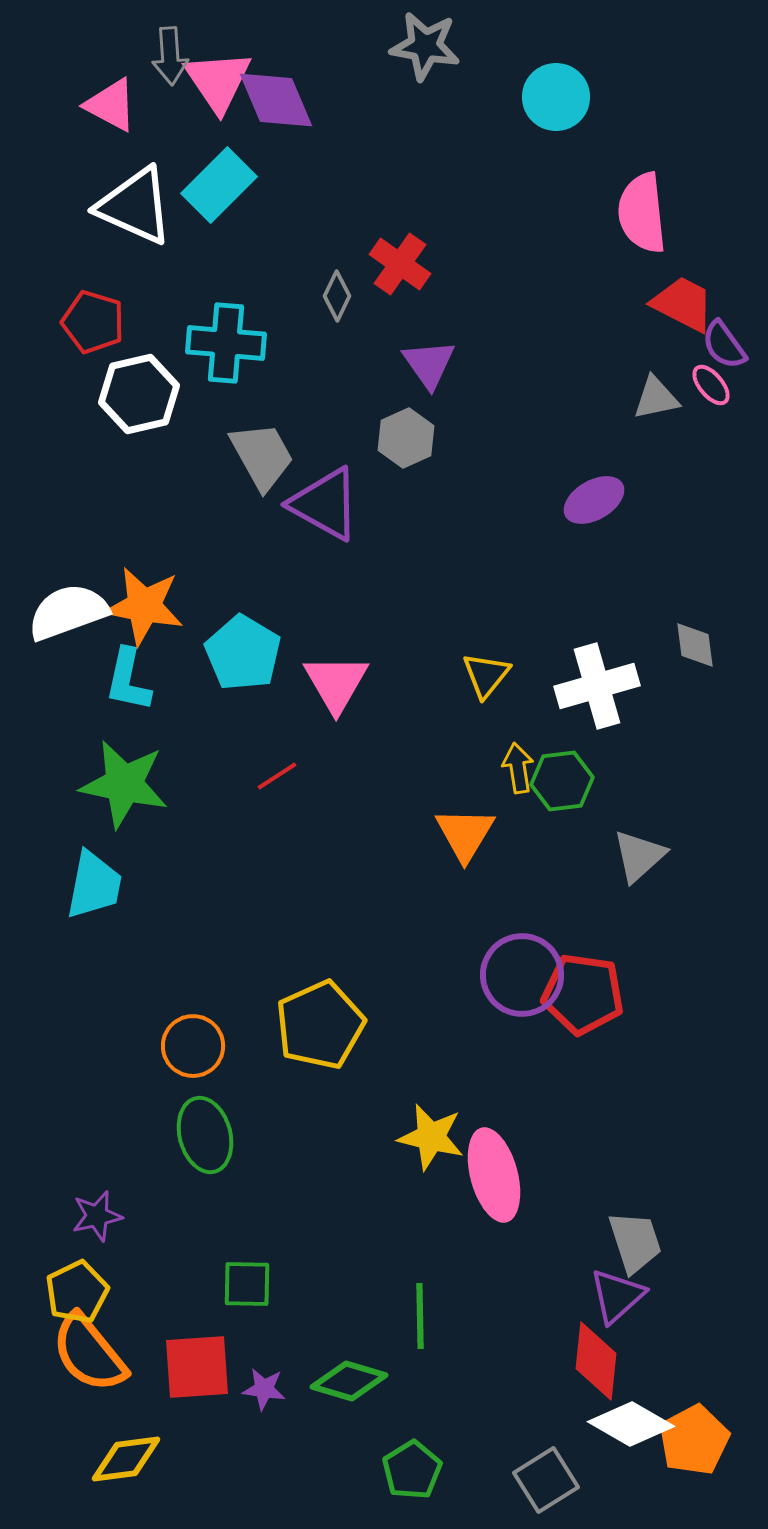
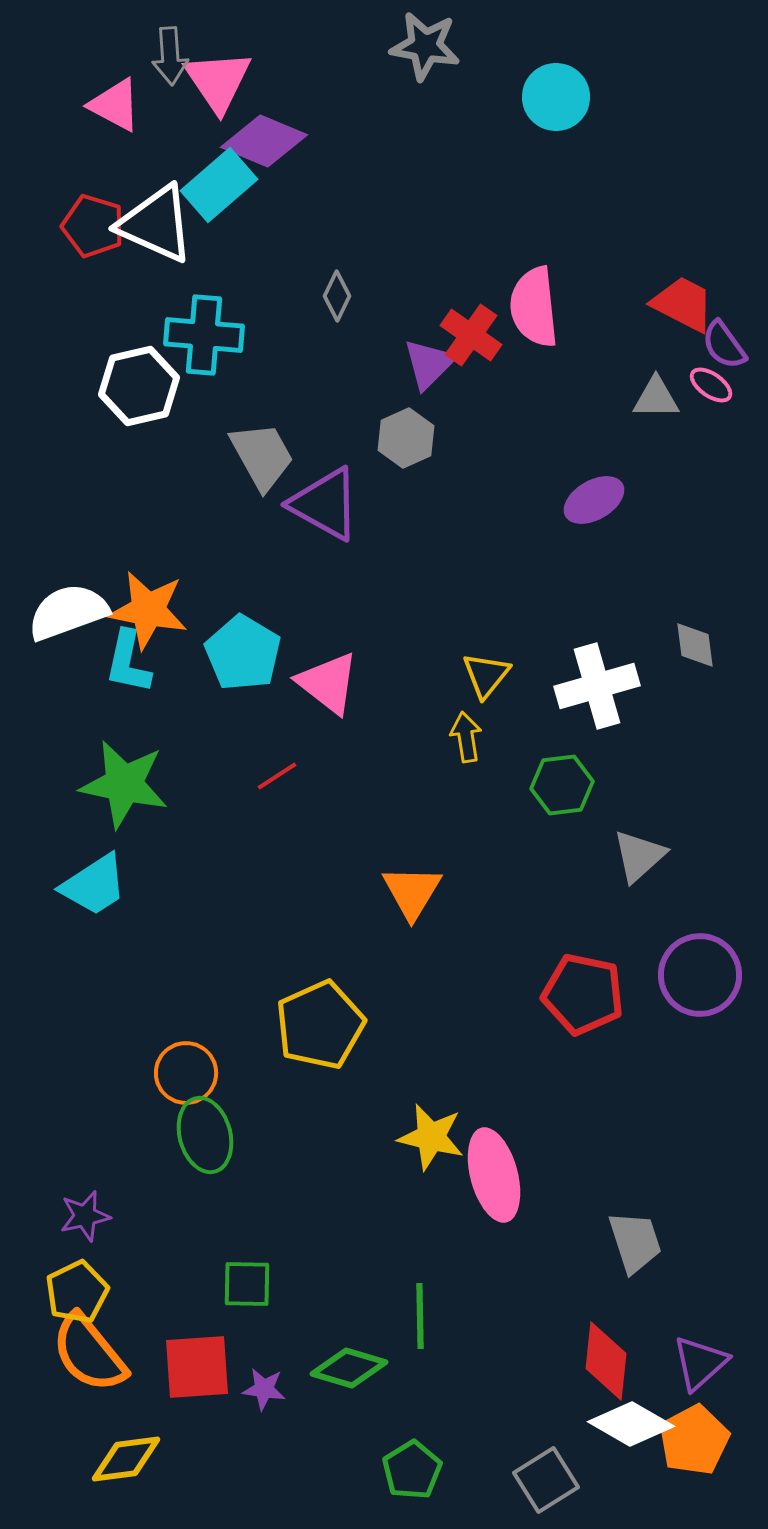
purple diamond at (276, 100): moved 12 px left, 41 px down; rotated 44 degrees counterclockwise
pink triangle at (111, 105): moved 4 px right
cyan rectangle at (219, 185): rotated 4 degrees clockwise
white triangle at (135, 206): moved 21 px right, 18 px down
pink semicircle at (642, 213): moved 108 px left, 94 px down
red cross at (400, 264): moved 71 px right, 71 px down
red pentagon at (93, 322): moved 96 px up
cyan cross at (226, 343): moved 22 px left, 8 px up
purple triangle at (429, 364): rotated 20 degrees clockwise
pink ellipse at (711, 385): rotated 15 degrees counterclockwise
white hexagon at (139, 394): moved 8 px up
gray triangle at (656, 398): rotated 12 degrees clockwise
orange star at (144, 606): moved 4 px right, 4 px down
cyan L-shape at (128, 680): moved 18 px up
pink triangle at (336, 683): moved 8 px left; rotated 22 degrees counterclockwise
yellow arrow at (518, 768): moved 52 px left, 31 px up
green hexagon at (562, 781): moved 4 px down
orange triangle at (465, 834): moved 53 px left, 58 px down
cyan trapezoid at (94, 885): rotated 46 degrees clockwise
purple circle at (522, 975): moved 178 px right
red pentagon at (583, 994): rotated 4 degrees clockwise
orange circle at (193, 1046): moved 7 px left, 27 px down
purple star at (97, 1216): moved 12 px left
purple triangle at (617, 1296): moved 83 px right, 67 px down
red diamond at (596, 1361): moved 10 px right
green diamond at (349, 1381): moved 13 px up
